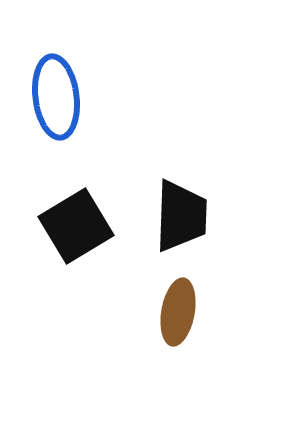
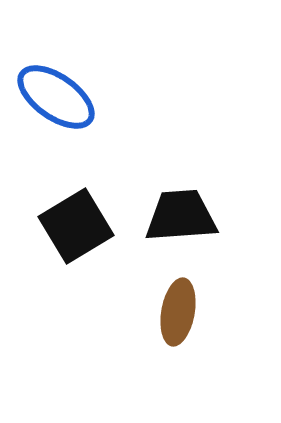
blue ellipse: rotated 48 degrees counterclockwise
black trapezoid: rotated 96 degrees counterclockwise
